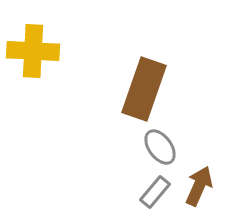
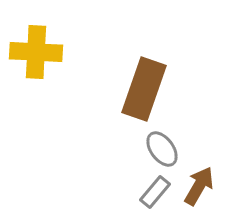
yellow cross: moved 3 px right, 1 px down
gray ellipse: moved 2 px right, 2 px down
brown arrow: rotated 6 degrees clockwise
